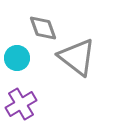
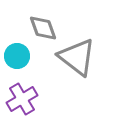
cyan circle: moved 2 px up
purple cross: moved 1 px right, 5 px up
